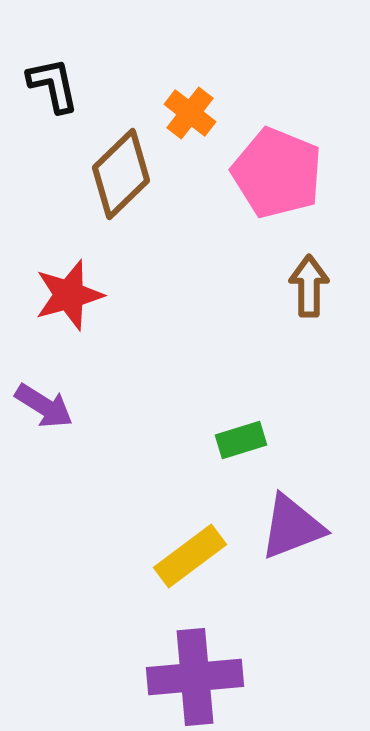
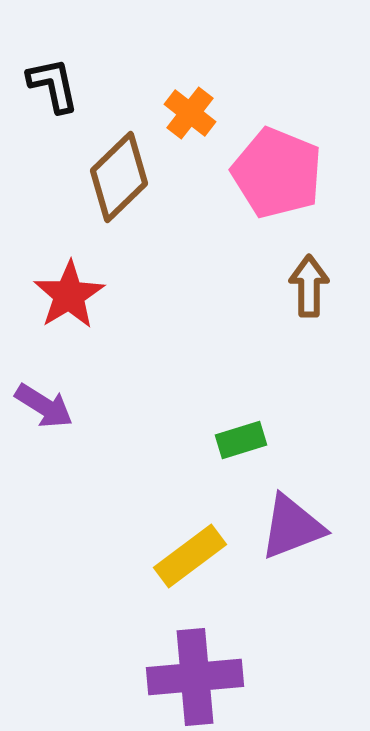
brown diamond: moved 2 px left, 3 px down
red star: rotated 16 degrees counterclockwise
